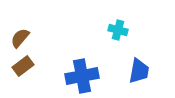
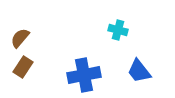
brown rectangle: moved 1 px down; rotated 20 degrees counterclockwise
blue trapezoid: rotated 132 degrees clockwise
blue cross: moved 2 px right, 1 px up
